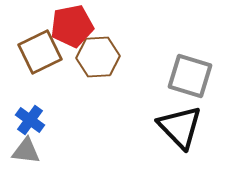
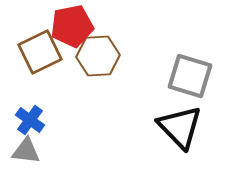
brown hexagon: moved 1 px up
